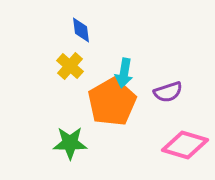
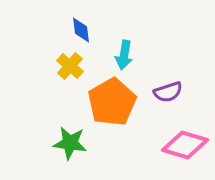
cyan arrow: moved 18 px up
green star: rotated 8 degrees clockwise
